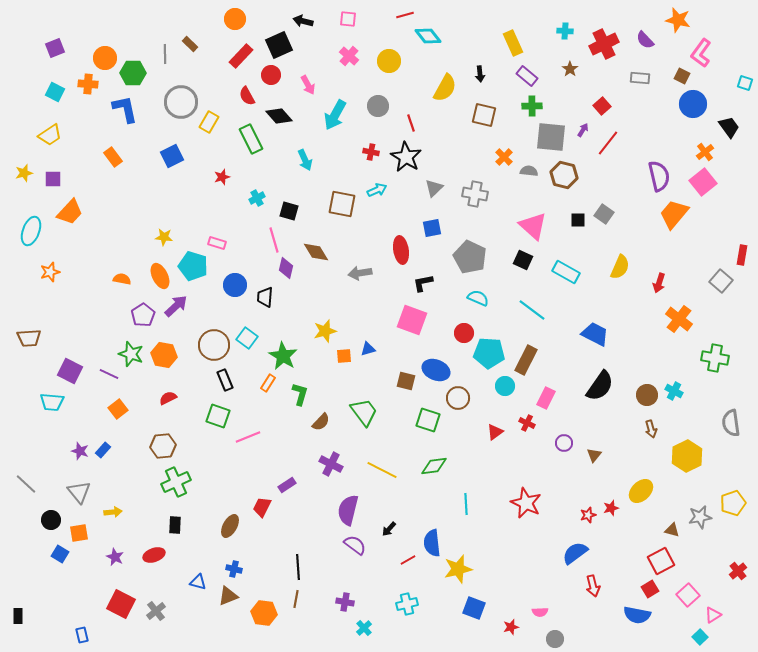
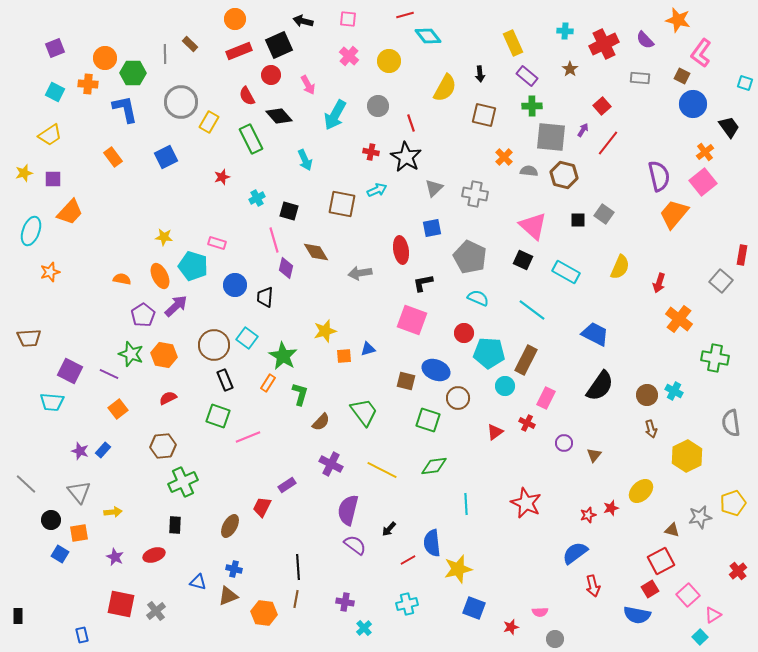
red rectangle at (241, 56): moved 2 px left, 5 px up; rotated 25 degrees clockwise
blue square at (172, 156): moved 6 px left, 1 px down
green cross at (176, 482): moved 7 px right
red square at (121, 604): rotated 16 degrees counterclockwise
